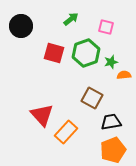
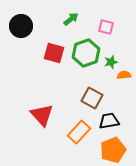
black trapezoid: moved 2 px left, 1 px up
orange rectangle: moved 13 px right
